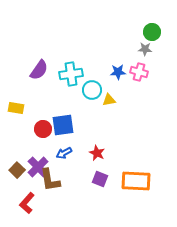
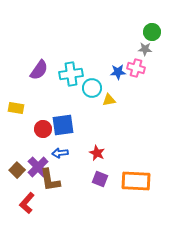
pink cross: moved 3 px left, 4 px up
cyan circle: moved 2 px up
blue arrow: moved 4 px left; rotated 21 degrees clockwise
